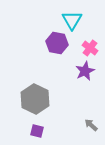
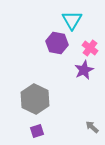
purple star: moved 1 px left, 1 px up
gray arrow: moved 1 px right, 2 px down
purple square: rotated 32 degrees counterclockwise
